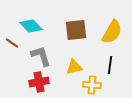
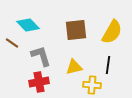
cyan diamond: moved 3 px left, 1 px up
black line: moved 2 px left
